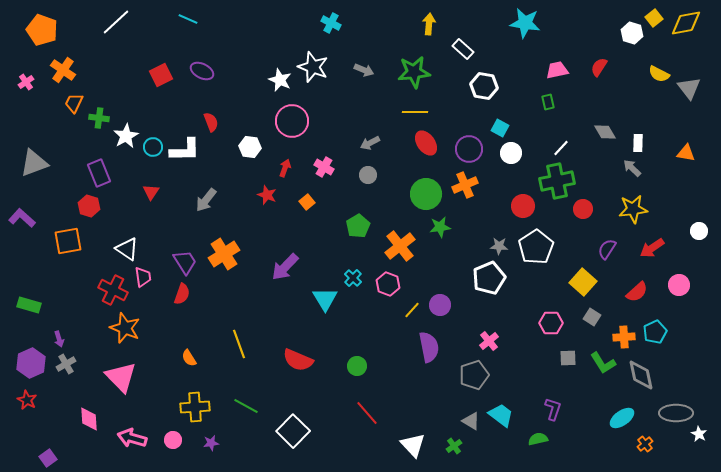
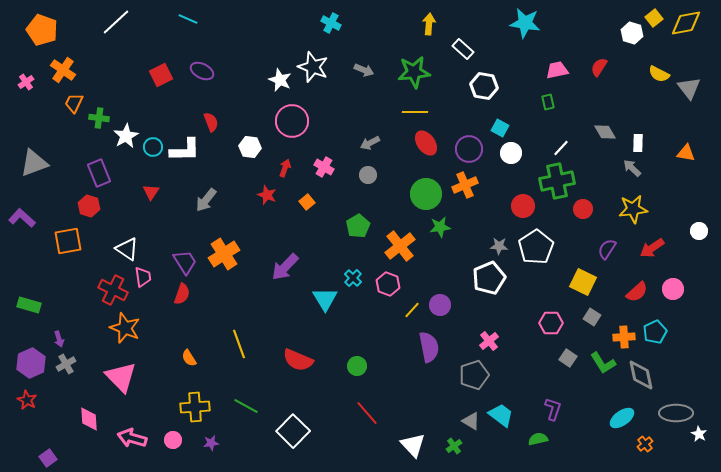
yellow square at (583, 282): rotated 16 degrees counterclockwise
pink circle at (679, 285): moved 6 px left, 4 px down
gray square at (568, 358): rotated 36 degrees clockwise
